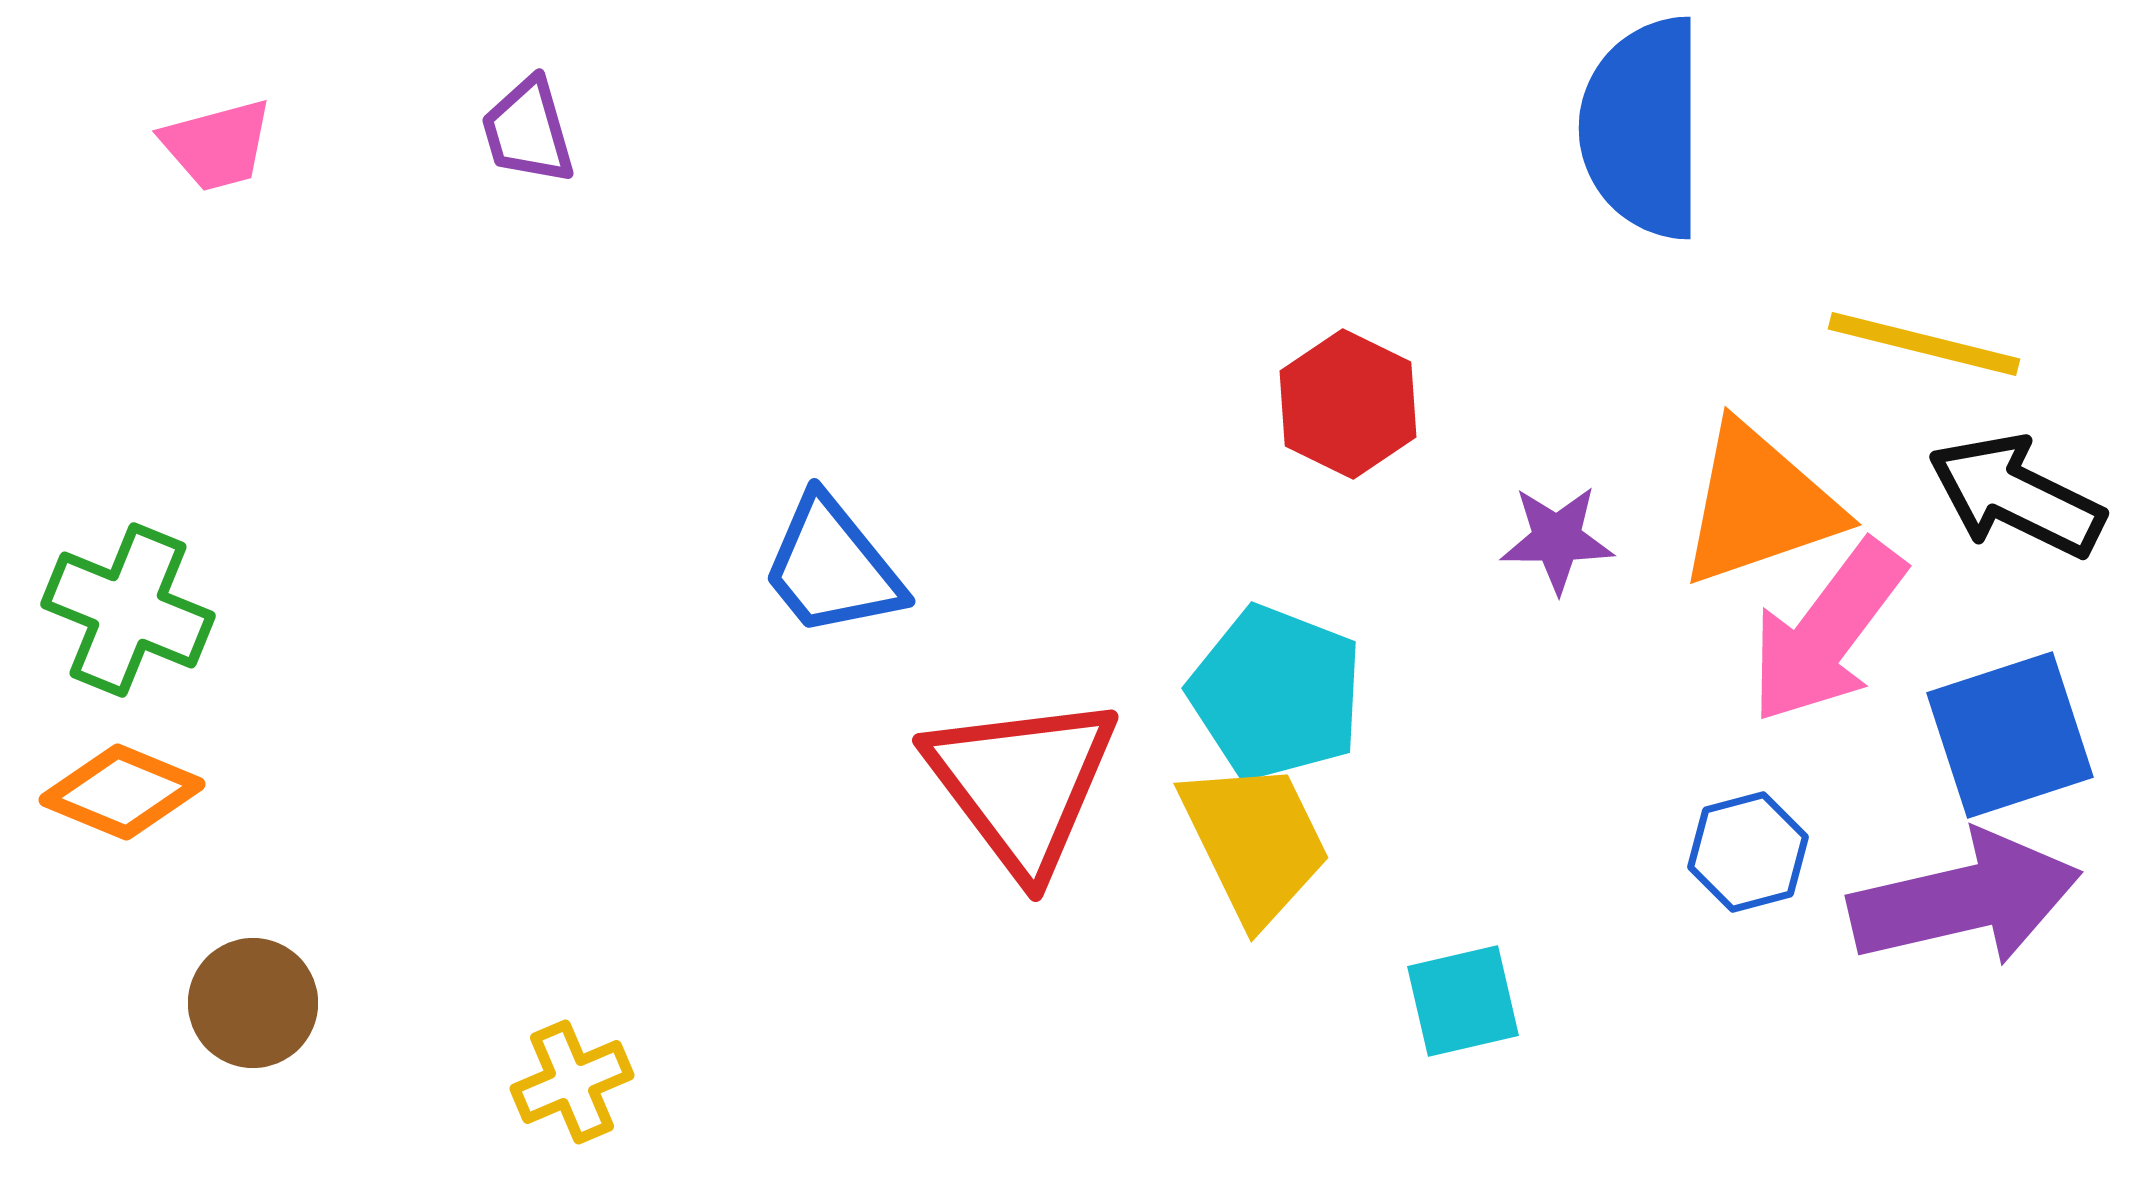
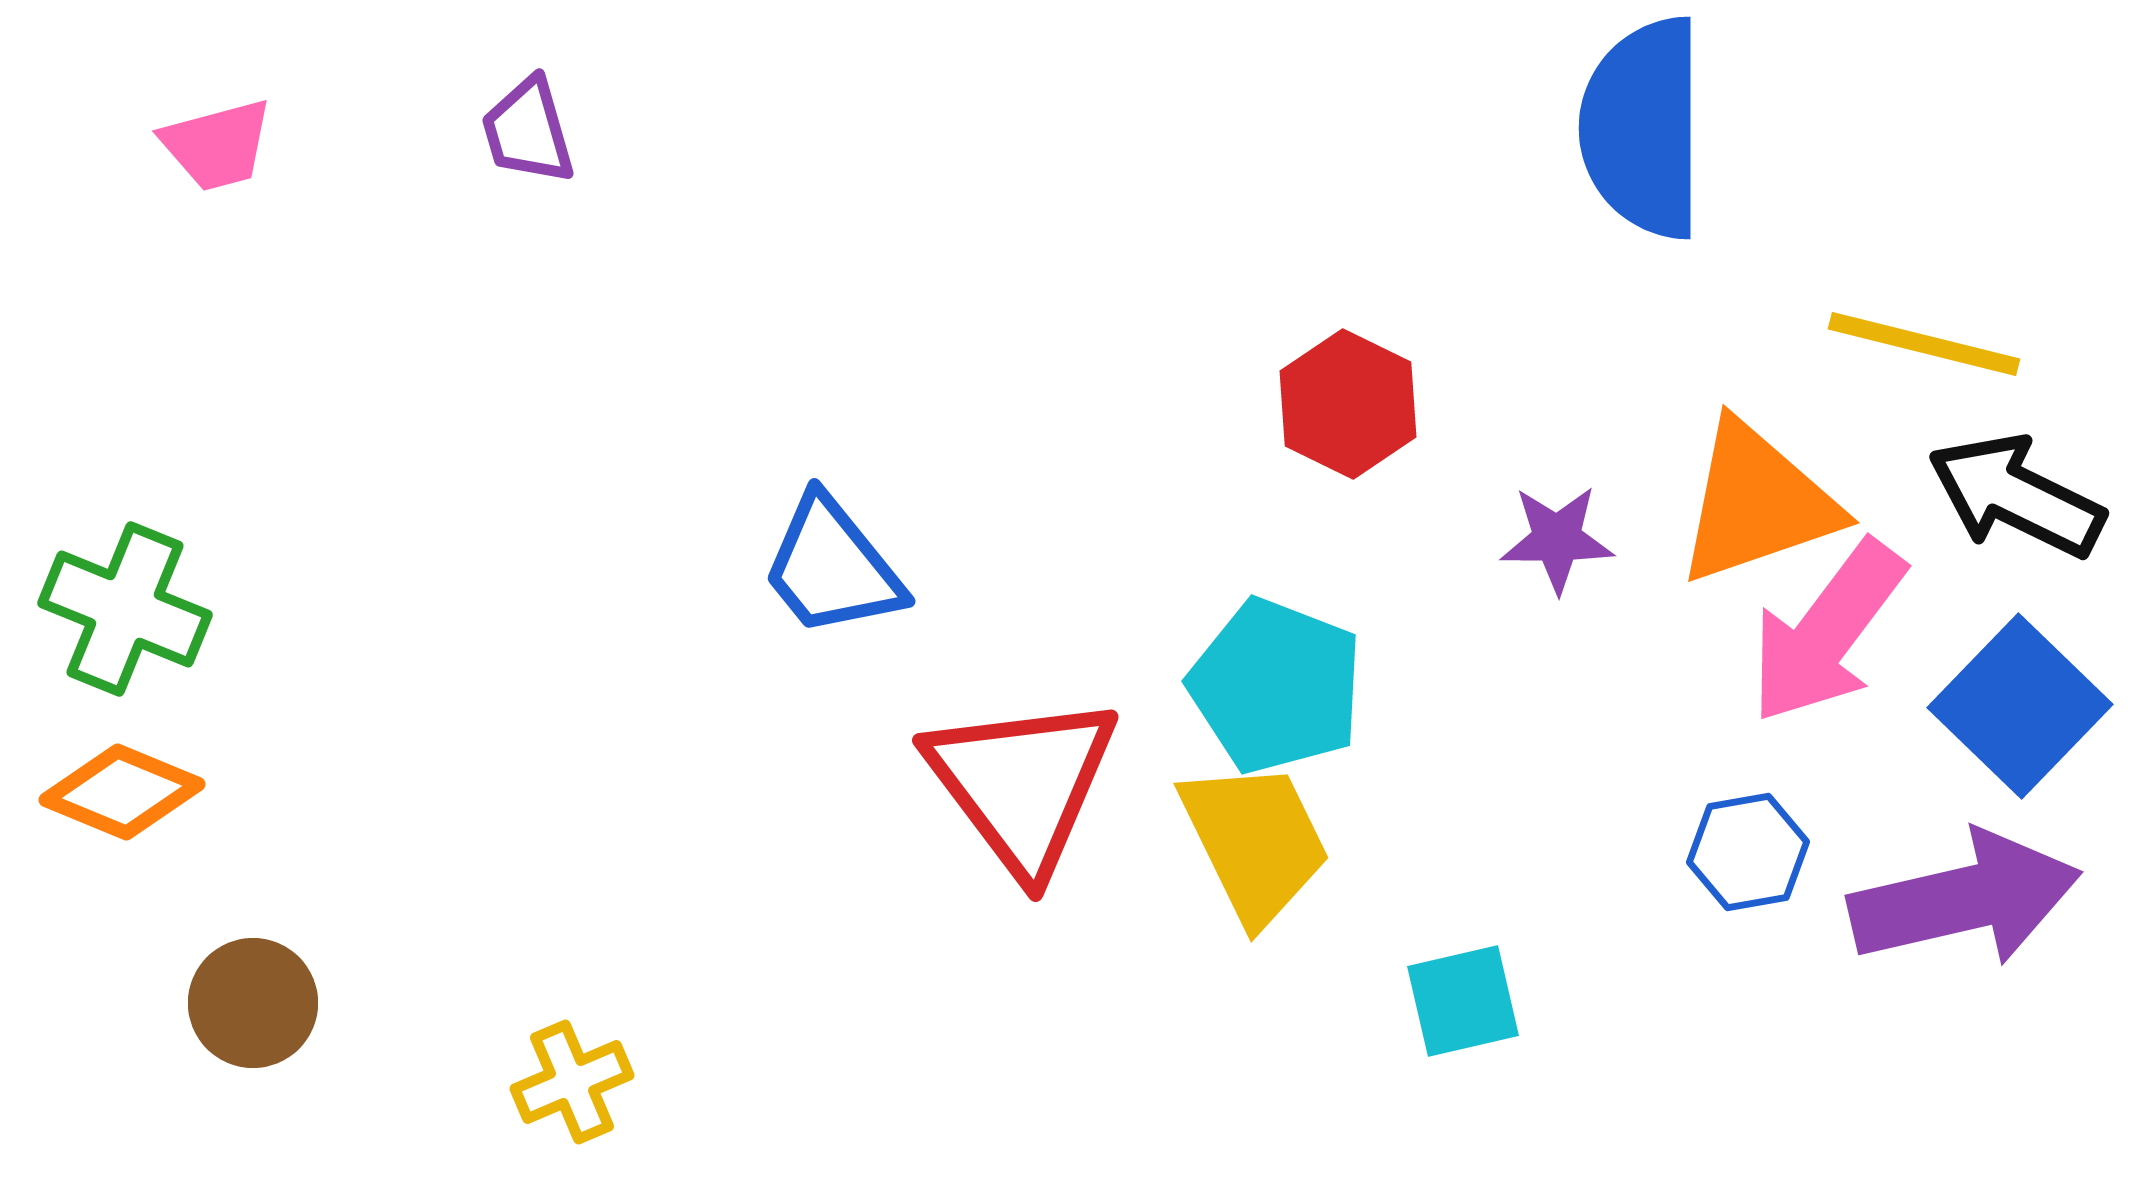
orange triangle: moved 2 px left, 2 px up
green cross: moved 3 px left, 1 px up
cyan pentagon: moved 7 px up
blue square: moved 10 px right, 29 px up; rotated 28 degrees counterclockwise
blue hexagon: rotated 5 degrees clockwise
